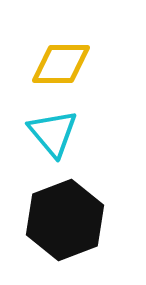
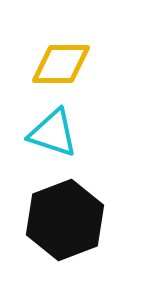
cyan triangle: rotated 32 degrees counterclockwise
